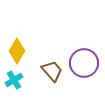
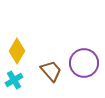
brown trapezoid: moved 1 px left
